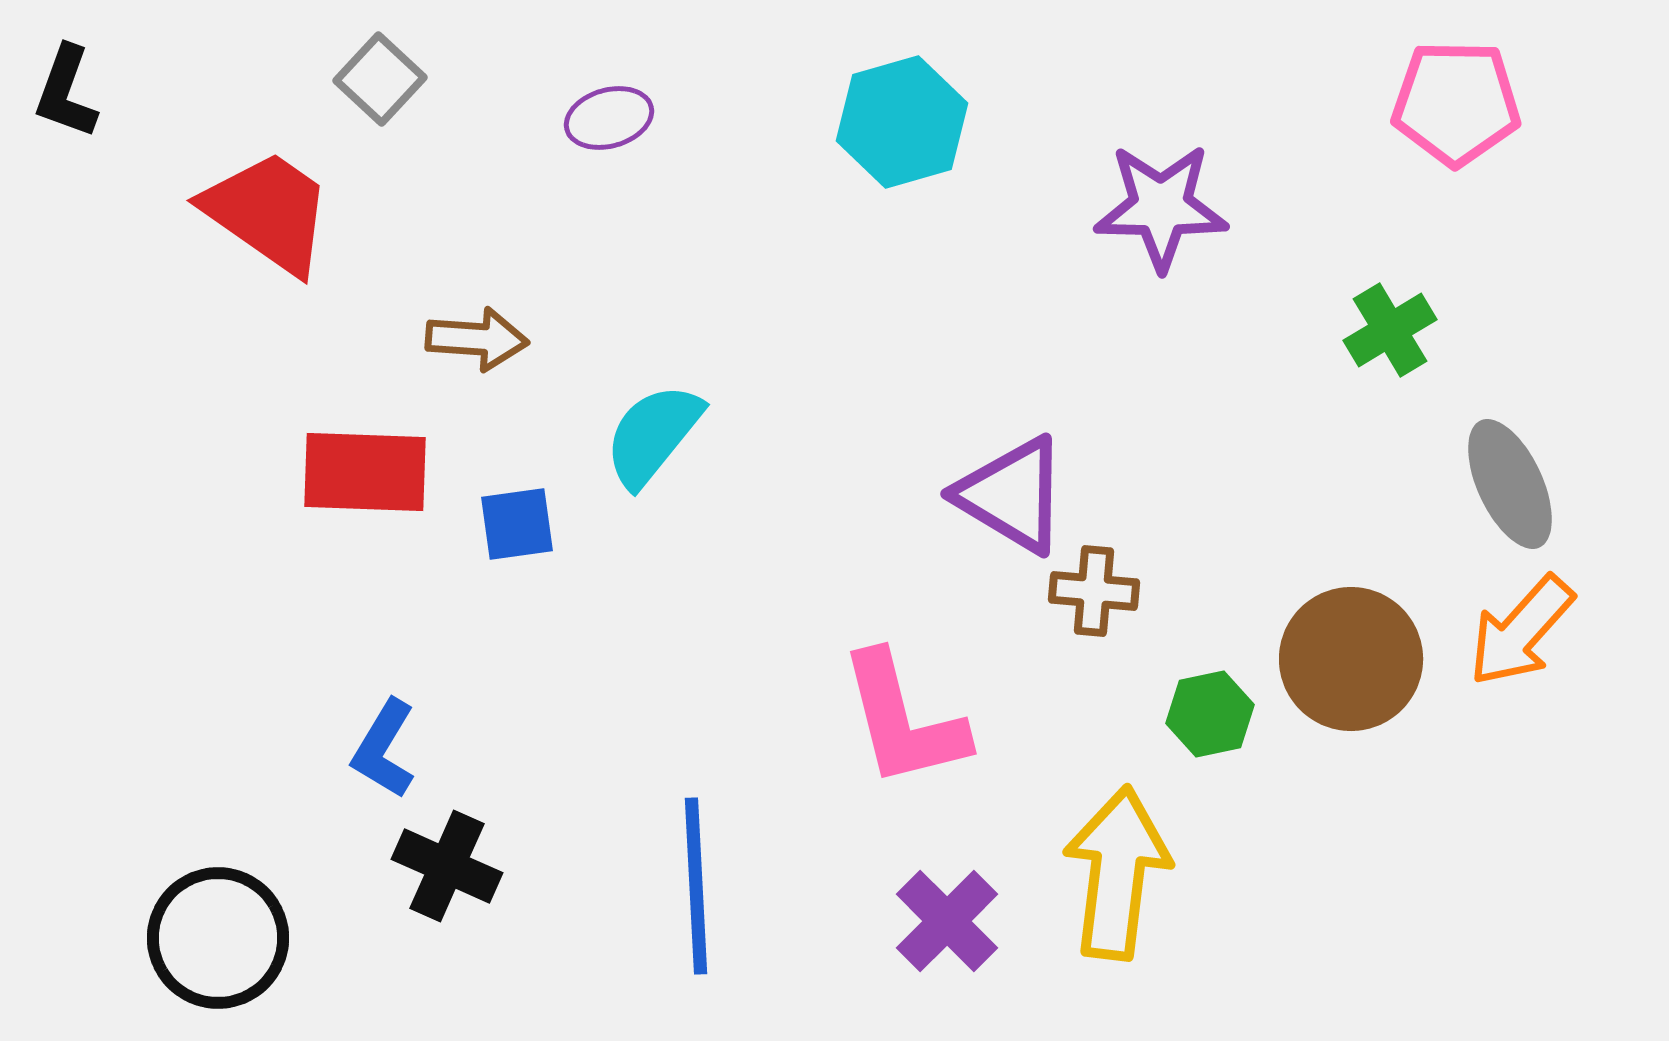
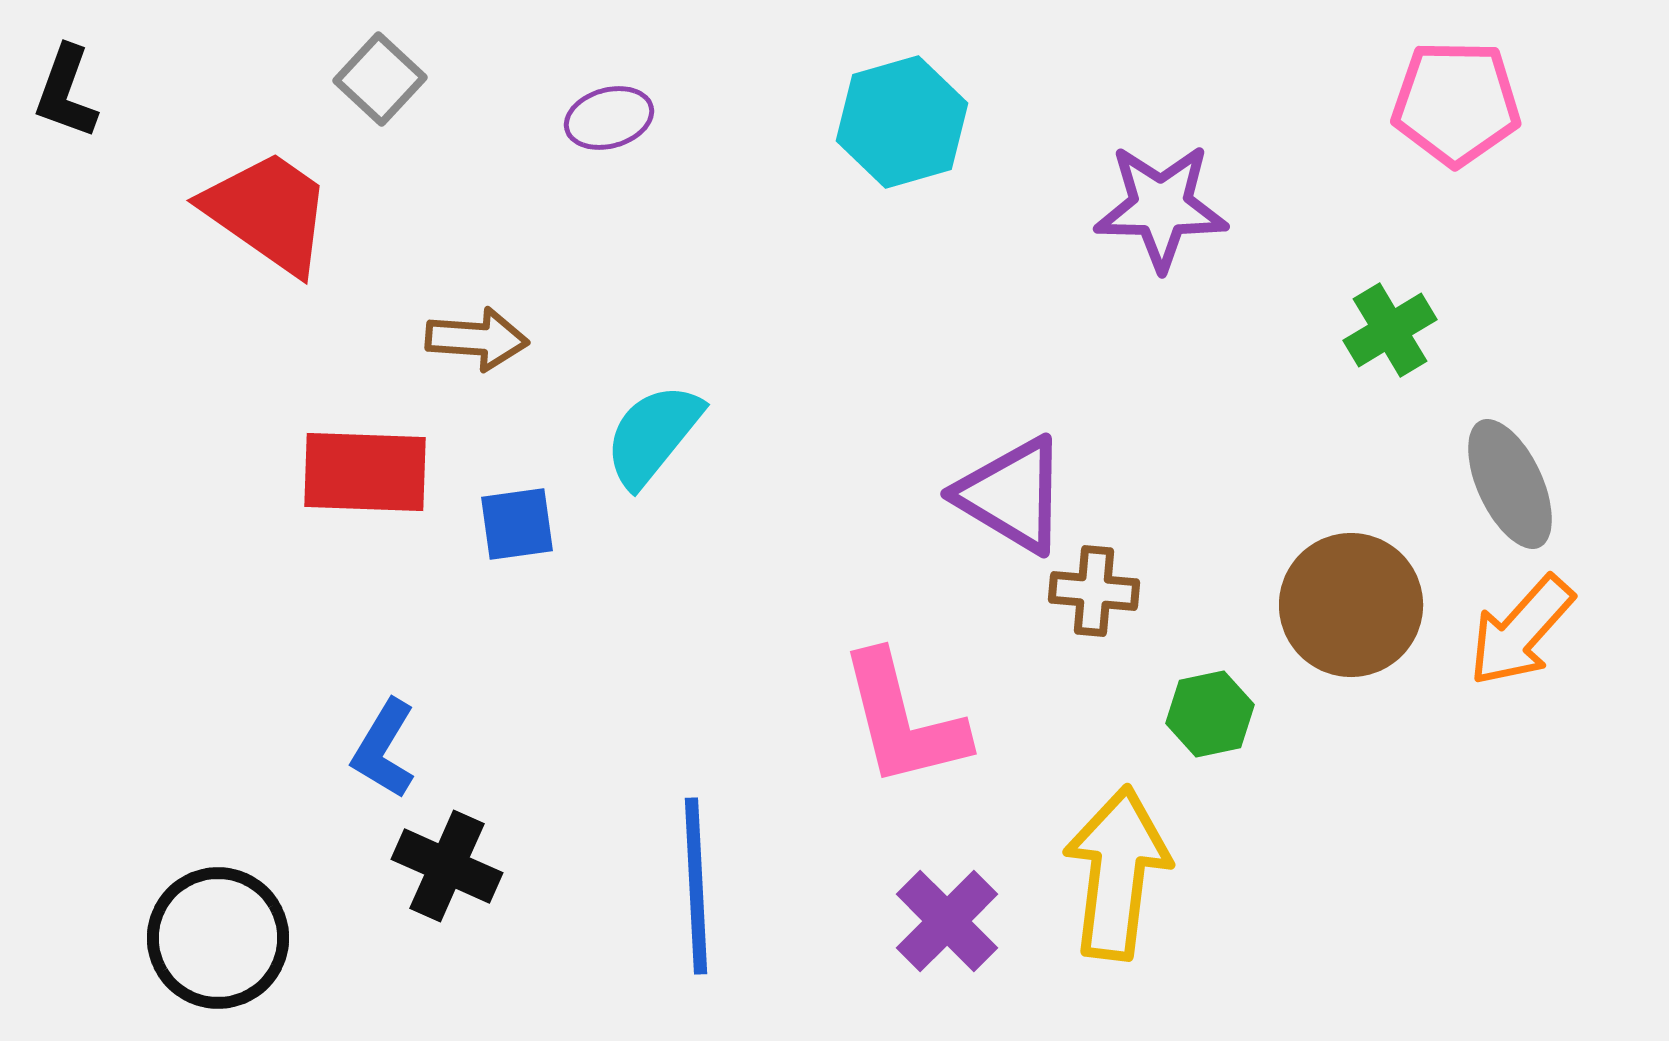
brown circle: moved 54 px up
